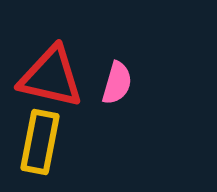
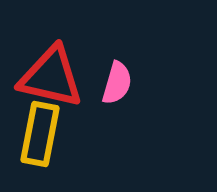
yellow rectangle: moved 8 px up
